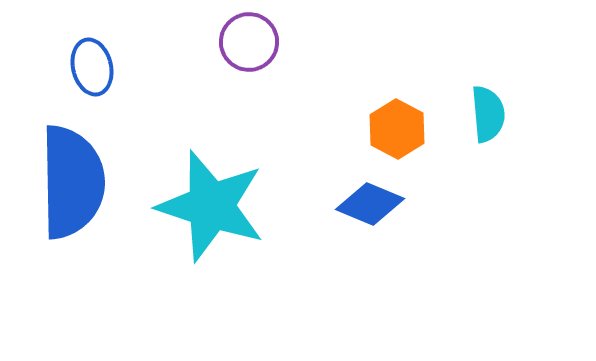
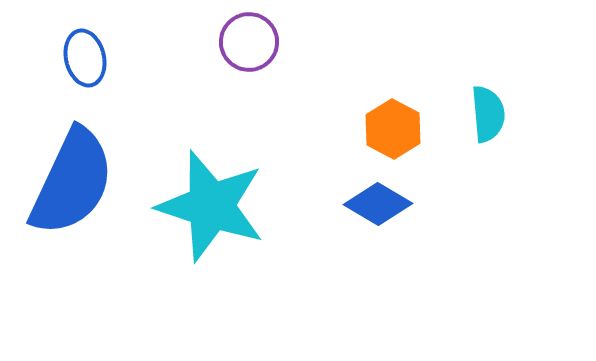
blue ellipse: moved 7 px left, 9 px up
orange hexagon: moved 4 px left
blue semicircle: rotated 26 degrees clockwise
blue diamond: moved 8 px right; rotated 8 degrees clockwise
